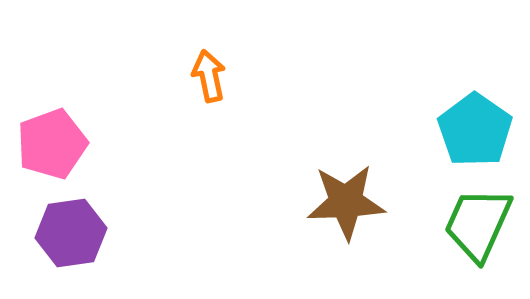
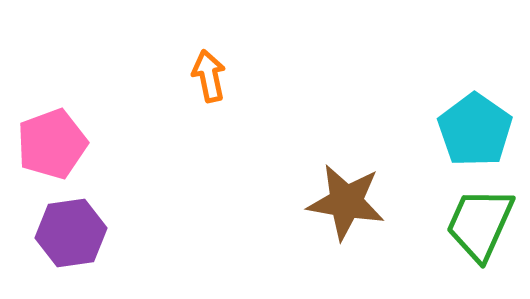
brown star: rotated 12 degrees clockwise
green trapezoid: moved 2 px right
